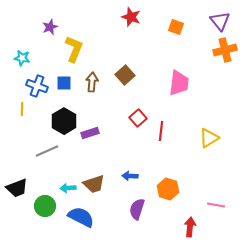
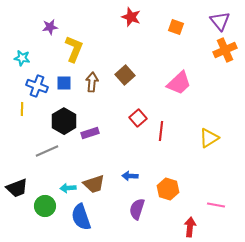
purple star: rotated 14 degrees clockwise
orange cross: rotated 10 degrees counterclockwise
pink trapezoid: rotated 40 degrees clockwise
blue semicircle: rotated 136 degrees counterclockwise
